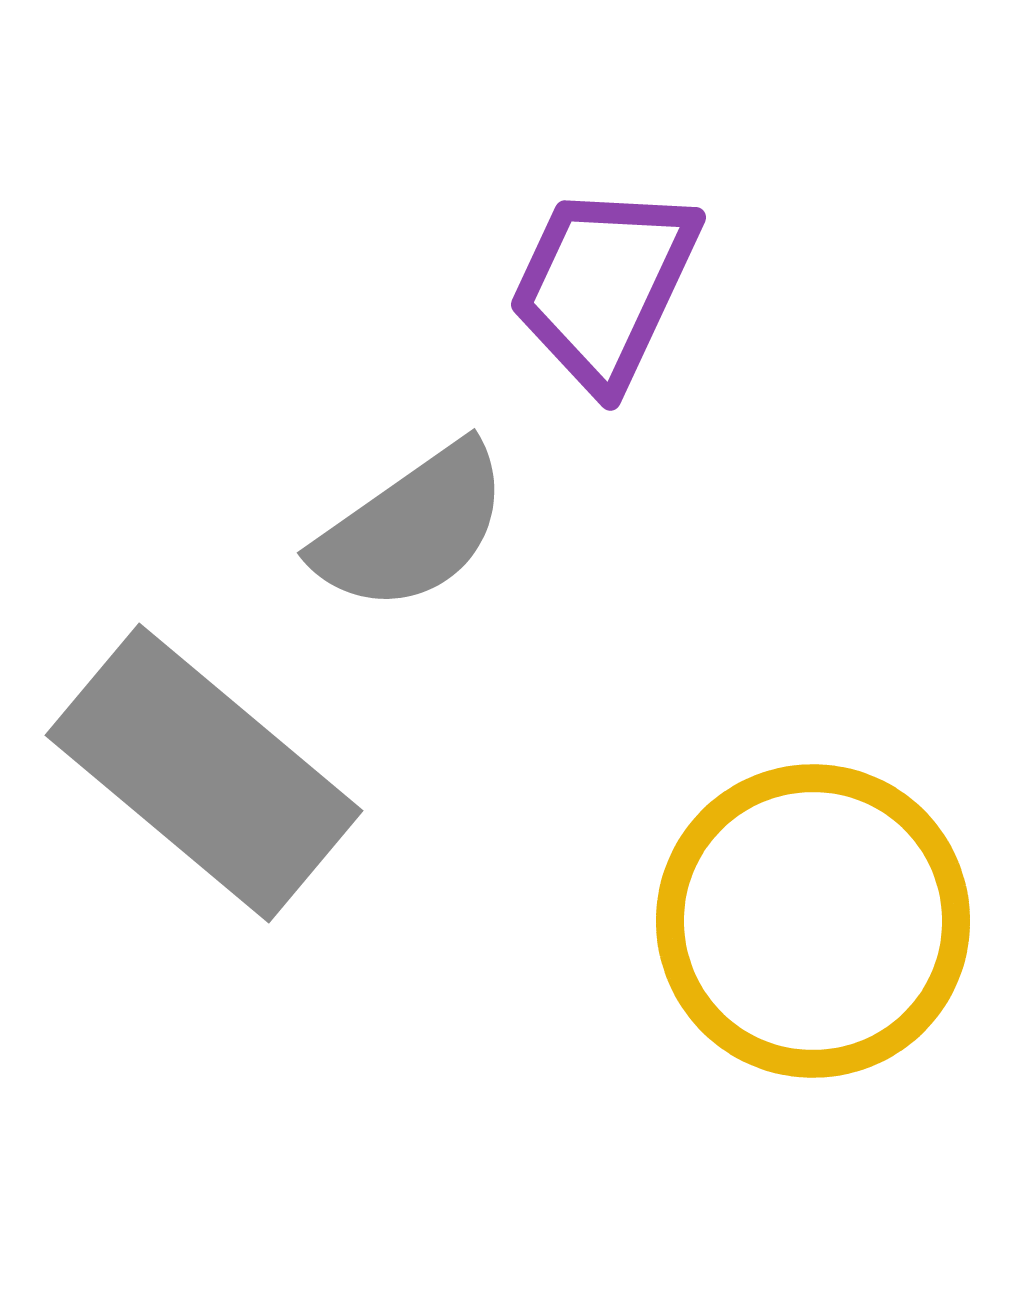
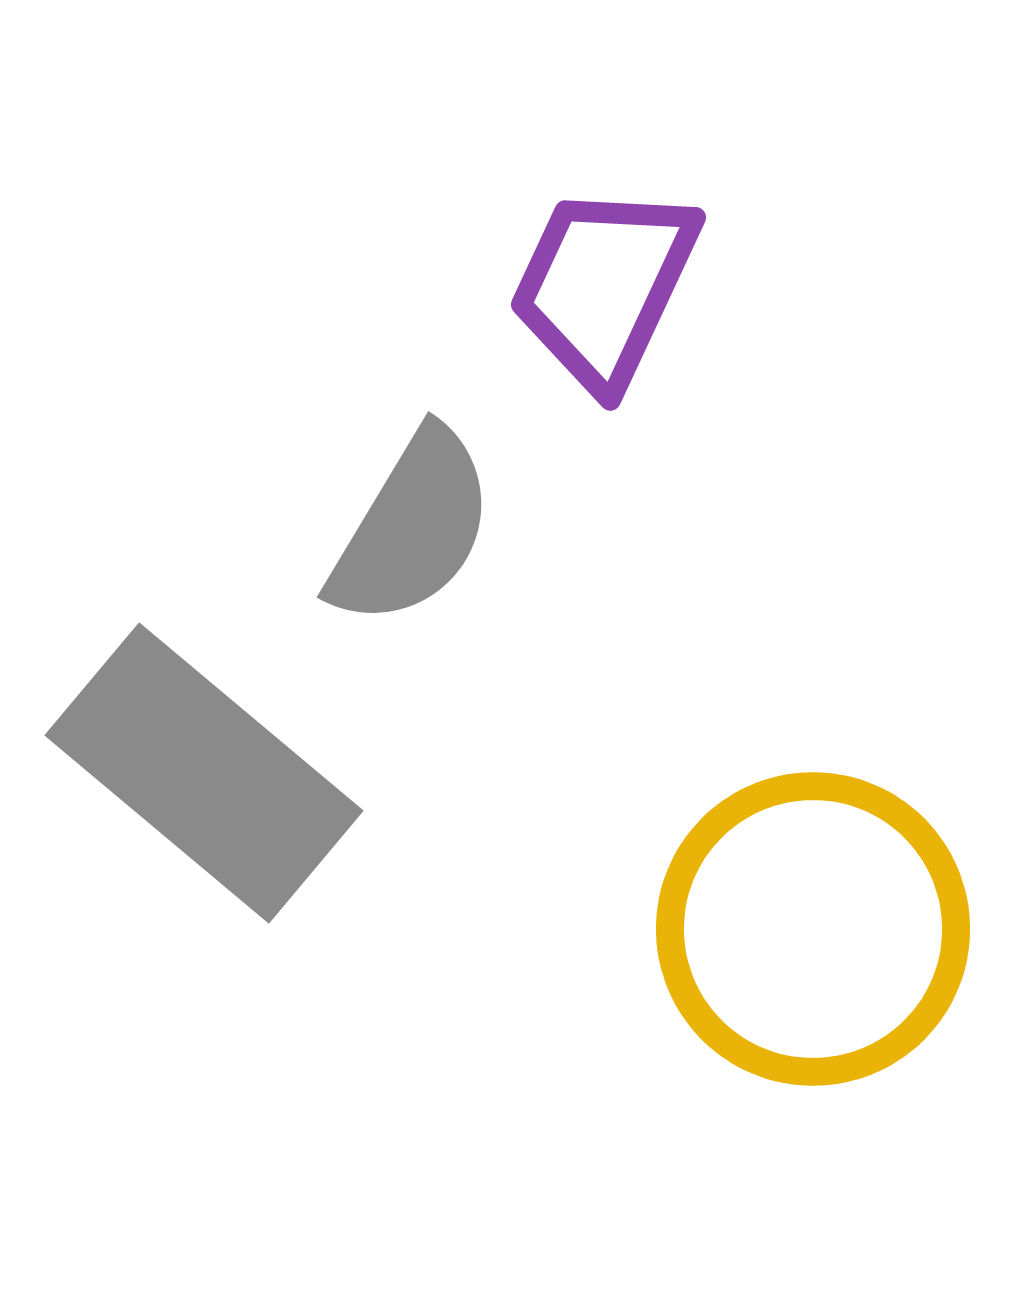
gray semicircle: rotated 24 degrees counterclockwise
yellow circle: moved 8 px down
